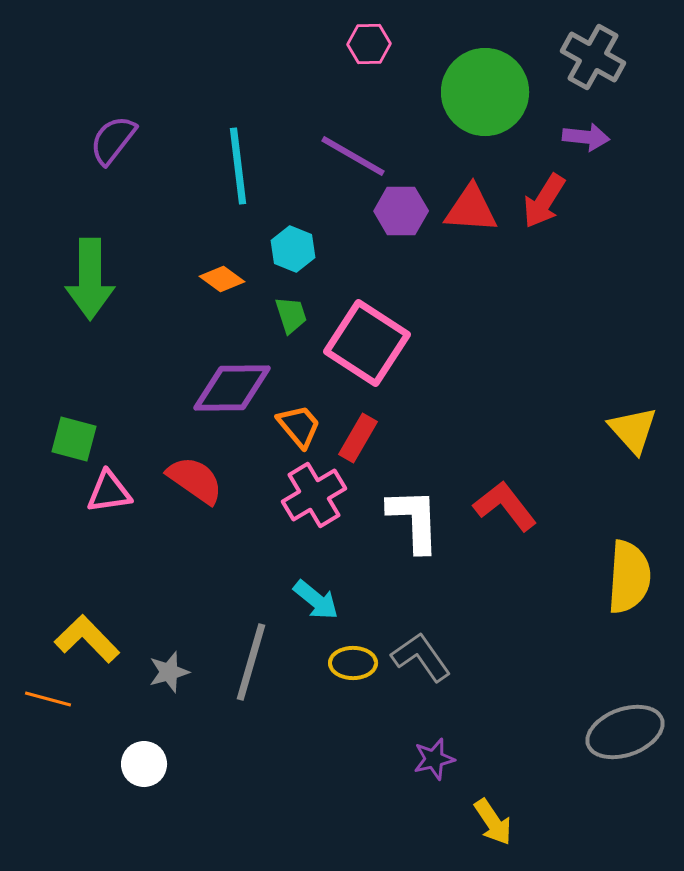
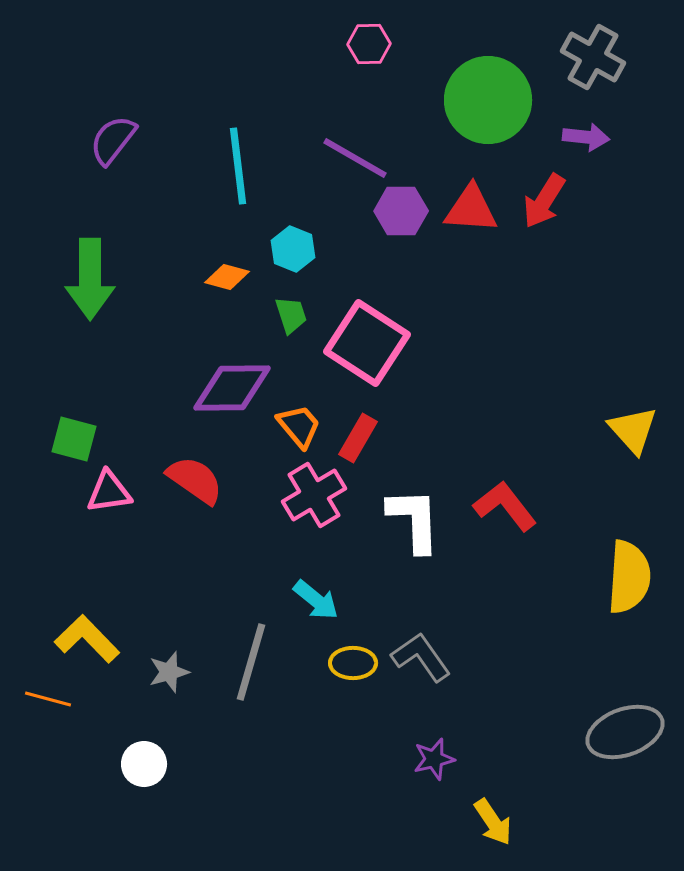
green circle: moved 3 px right, 8 px down
purple line: moved 2 px right, 2 px down
orange diamond: moved 5 px right, 2 px up; rotated 21 degrees counterclockwise
